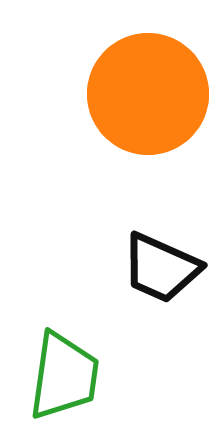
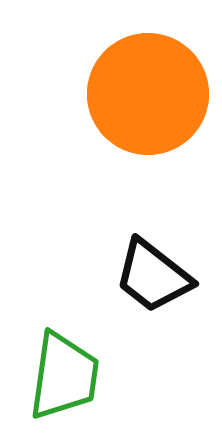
black trapezoid: moved 8 px left, 8 px down; rotated 14 degrees clockwise
